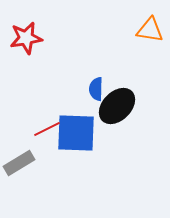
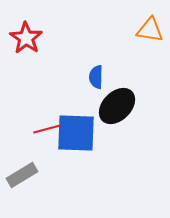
red star: rotated 28 degrees counterclockwise
blue semicircle: moved 12 px up
red line: rotated 12 degrees clockwise
gray rectangle: moved 3 px right, 12 px down
